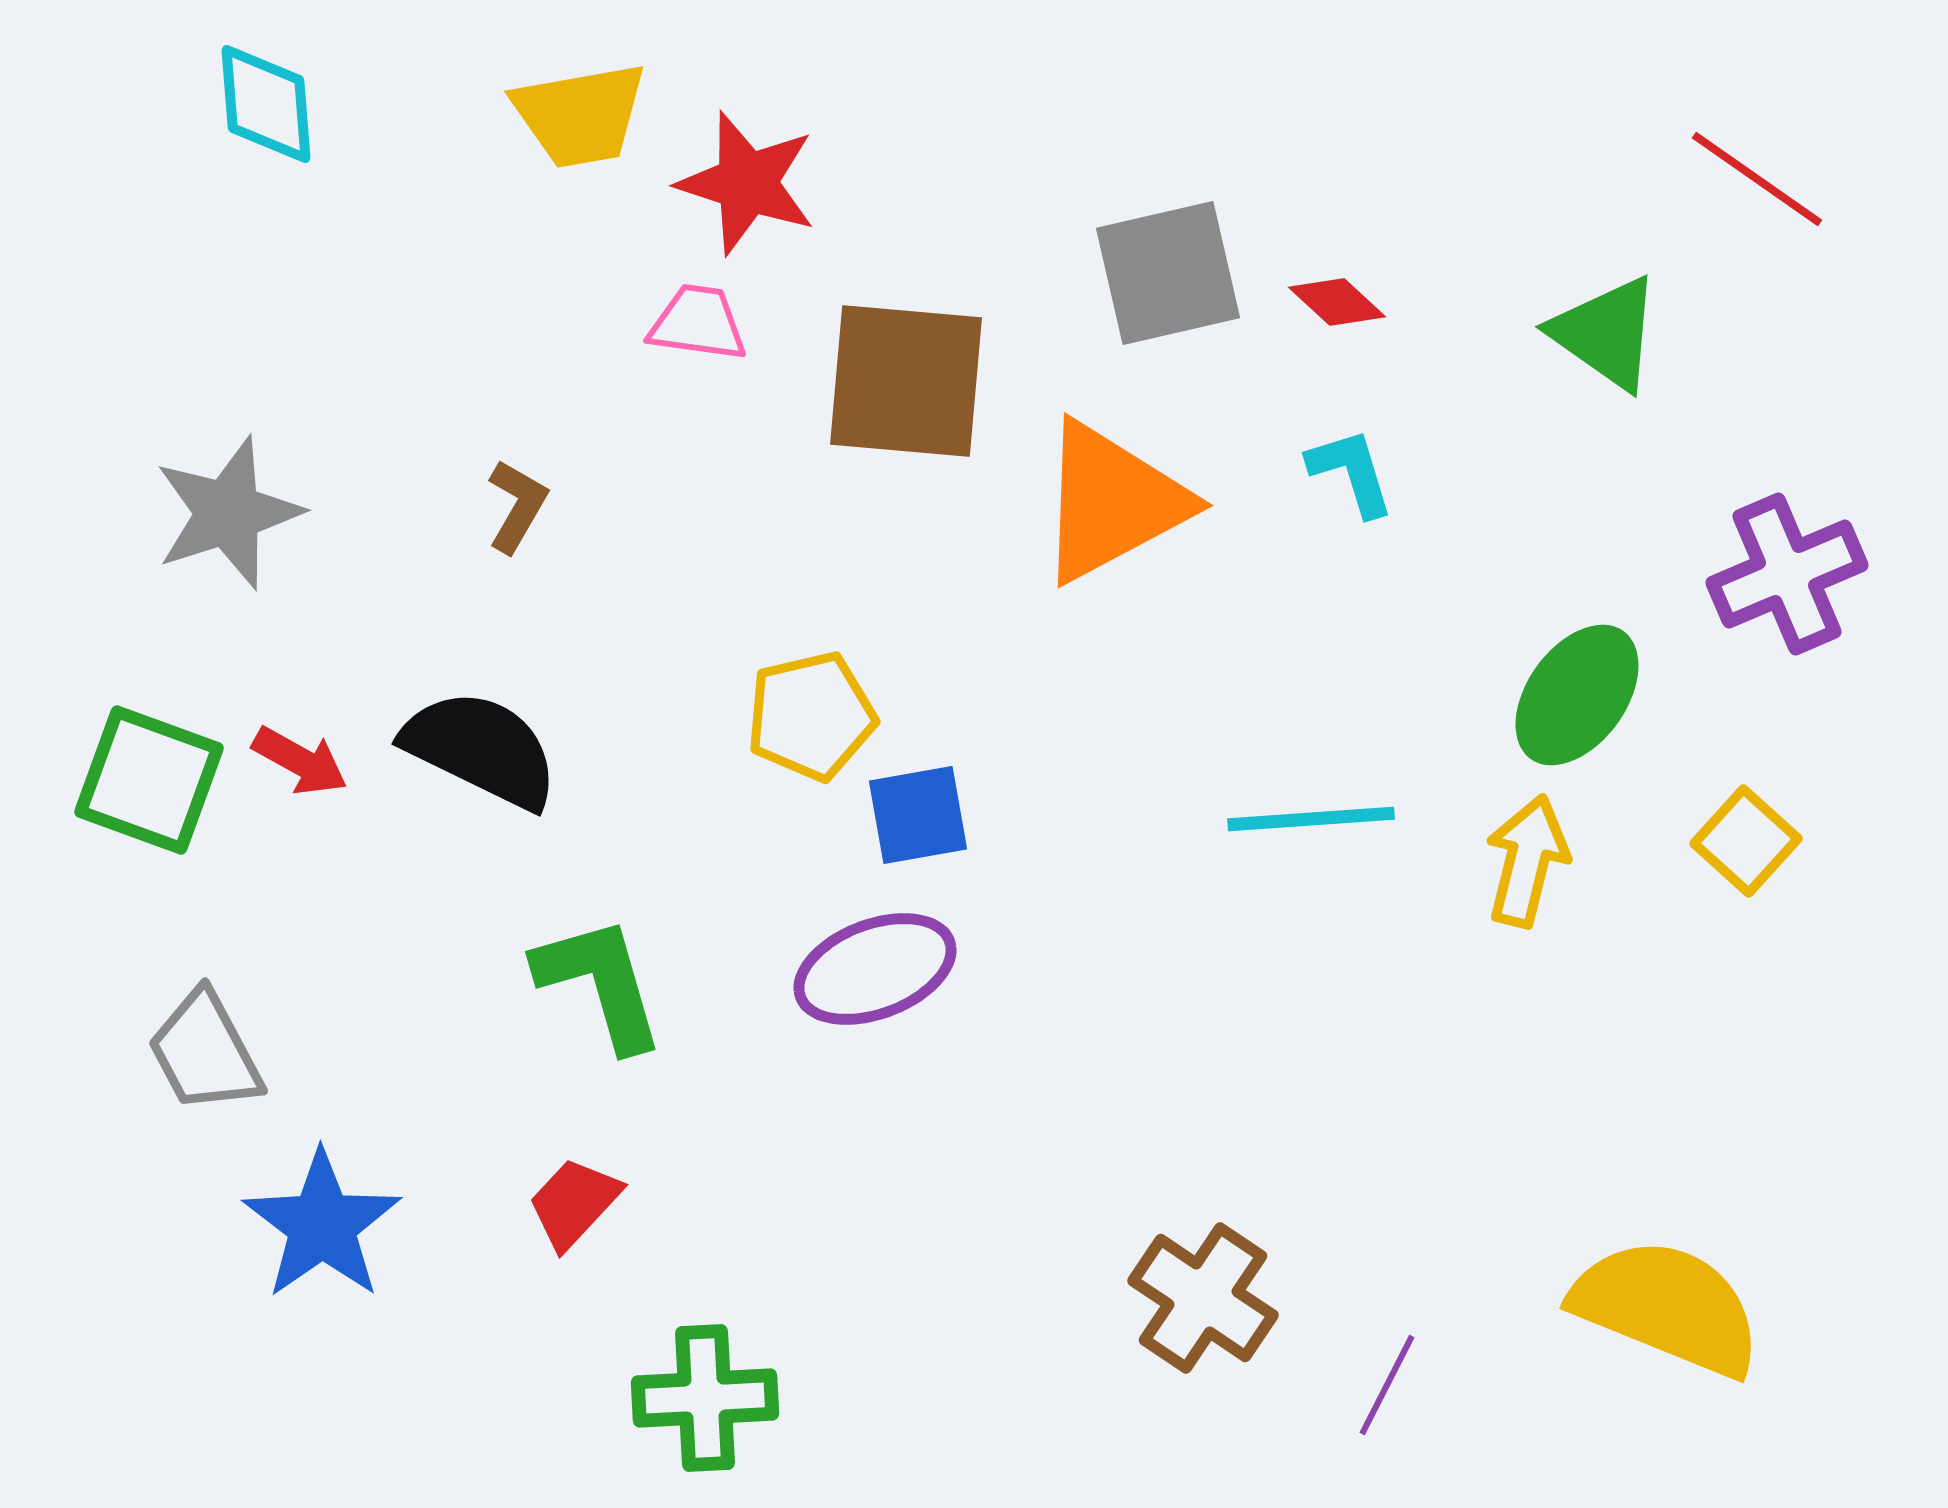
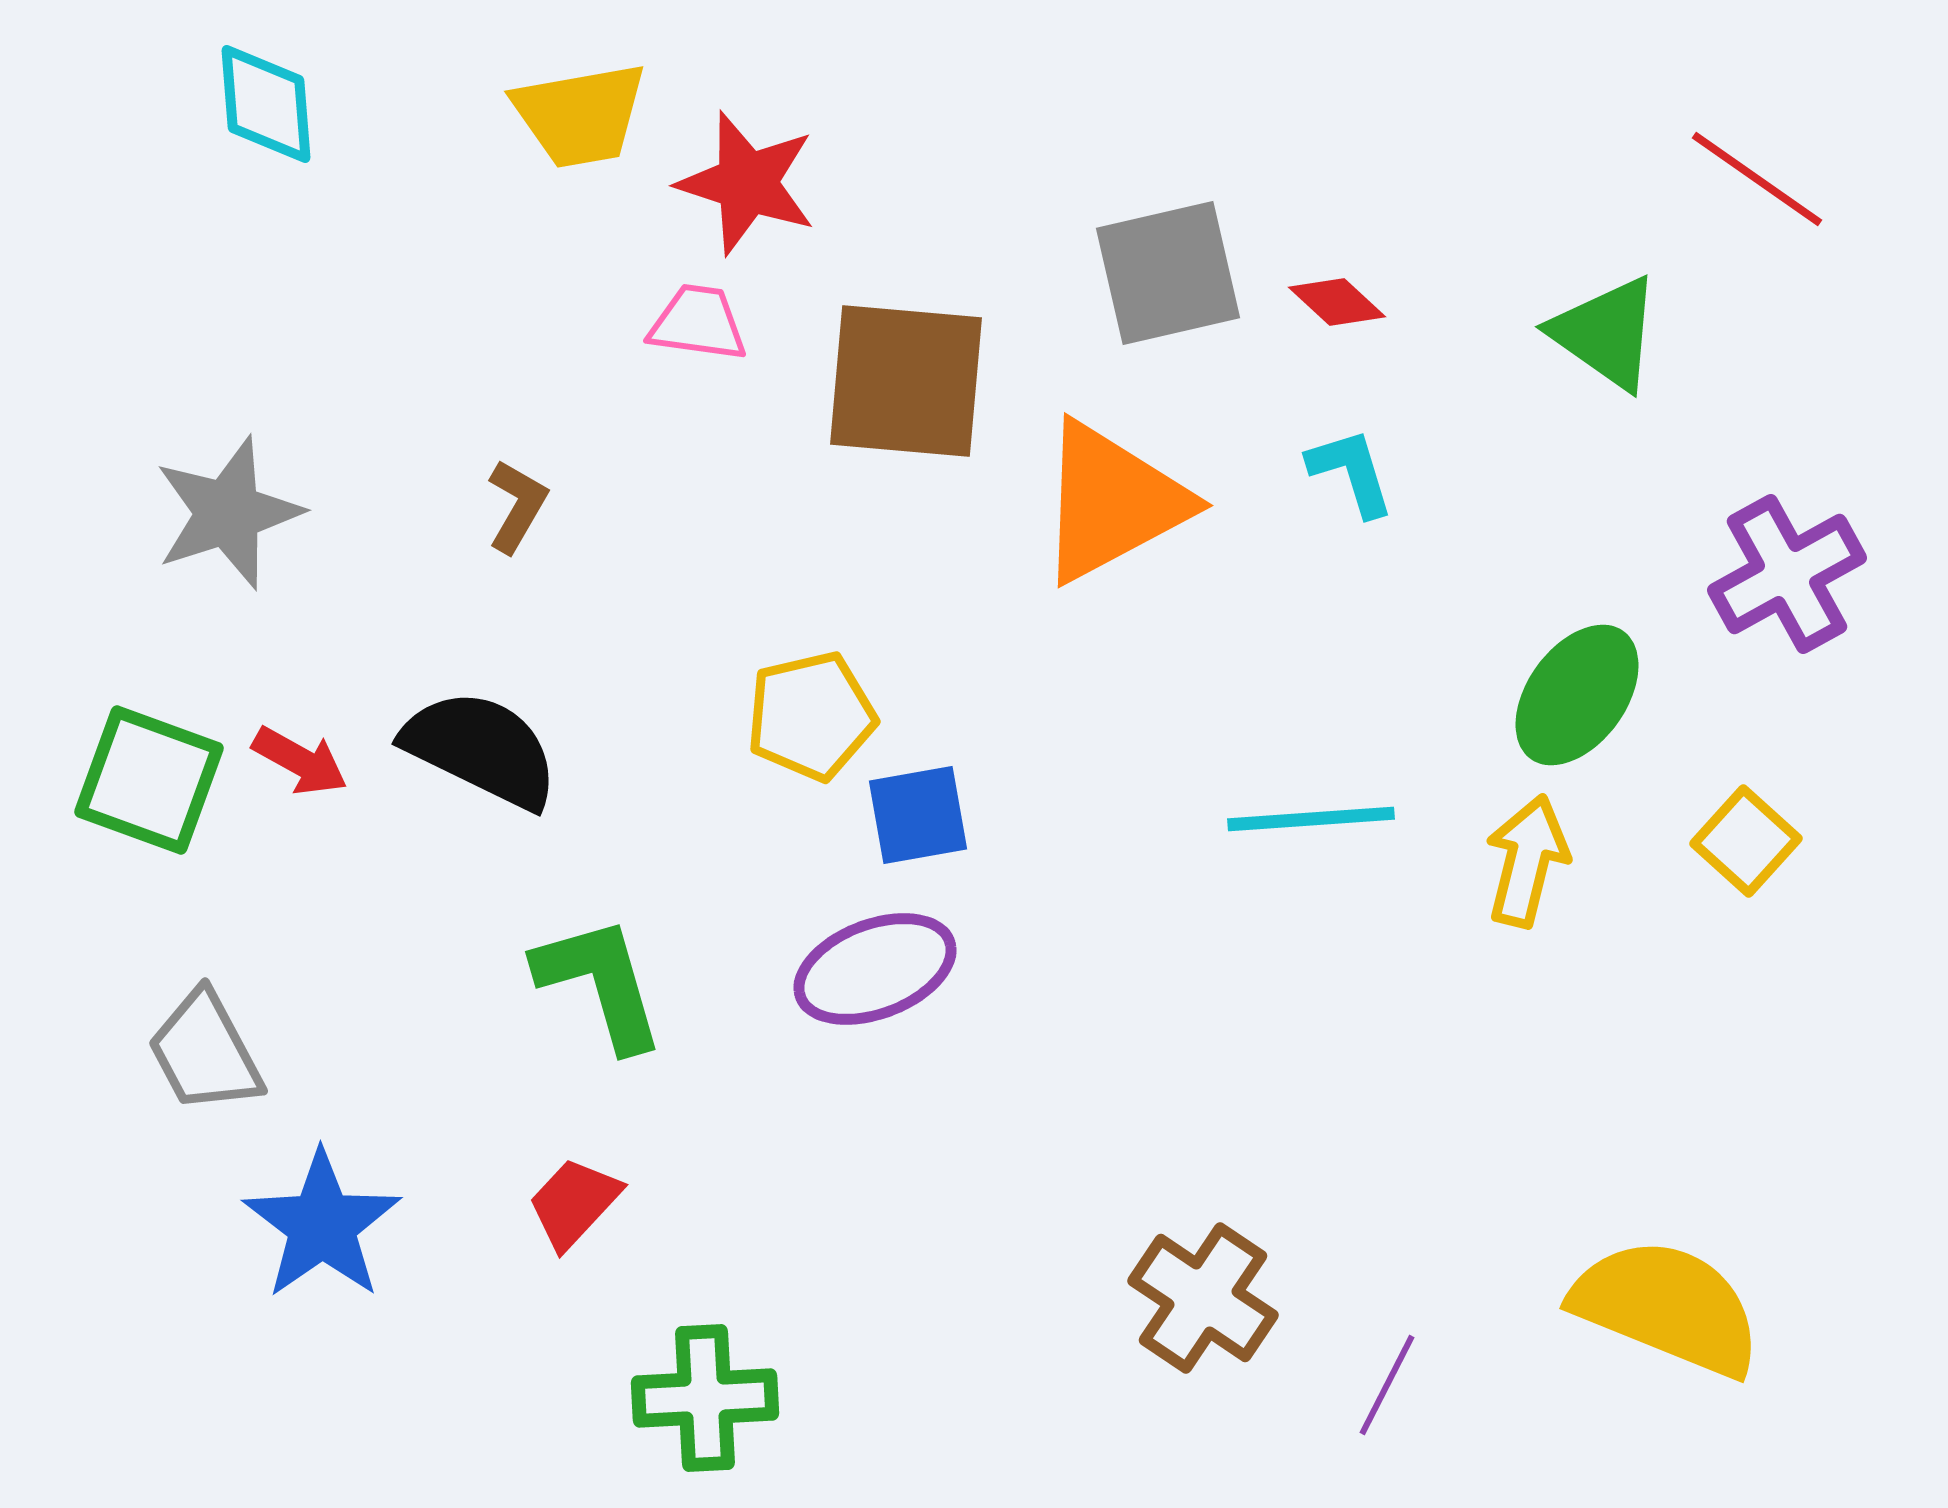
purple cross: rotated 6 degrees counterclockwise
